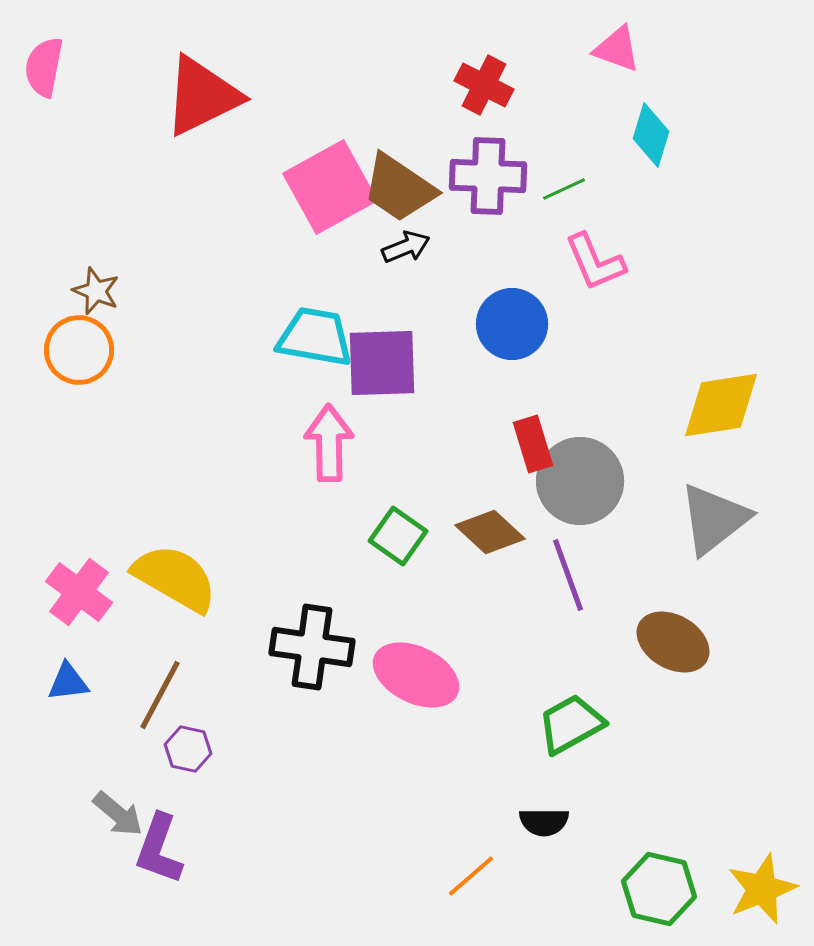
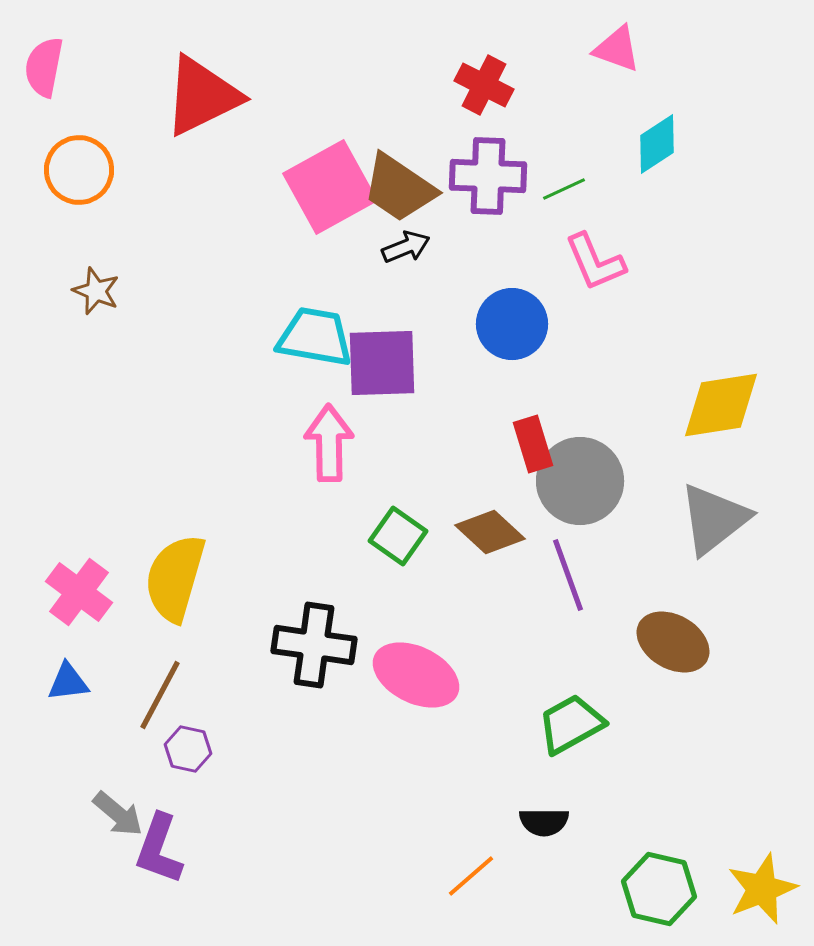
cyan diamond: moved 6 px right, 9 px down; rotated 40 degrees clockwise
orange circle: moved 180 px up
yellow semicircle: rotated 104 degrees counterclockwise
black cross: moved 2 px right, 2 px up
